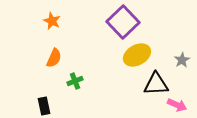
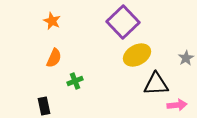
gray star: moved 4 px right, 2 px up
pink arrow: rotated 30 degrees counterclockwise
